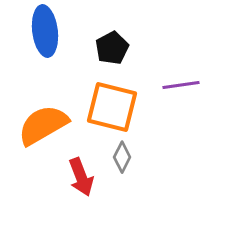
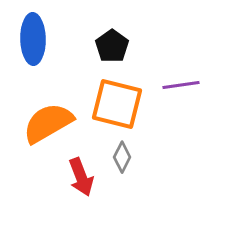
blue ellipse: moved 12 px left, 8 px down; rotated 6 degrees clockwise
black pentagon: moved 2 px up; rotated 8 degrees counterclockwise
orange square: moved 5 px right, 3 px up
orange semicircle: moved 5 px right, 2 px up
